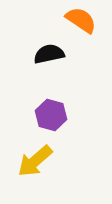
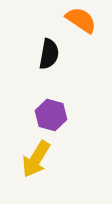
black semicircle: rotated 112 degrees clockwise
yellow arrow: moved 1 px right, 2 px up; rotated 18 degrees counterclockwise
